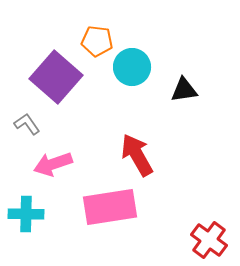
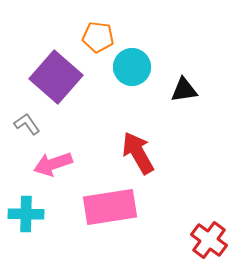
orange pentagon: moved 1 px right, 4 px up
red arrow: moved 1 px right, 2 px up
